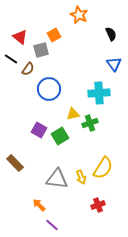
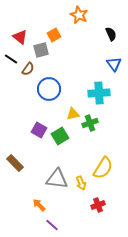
yellow arrow: moved 6 px down
